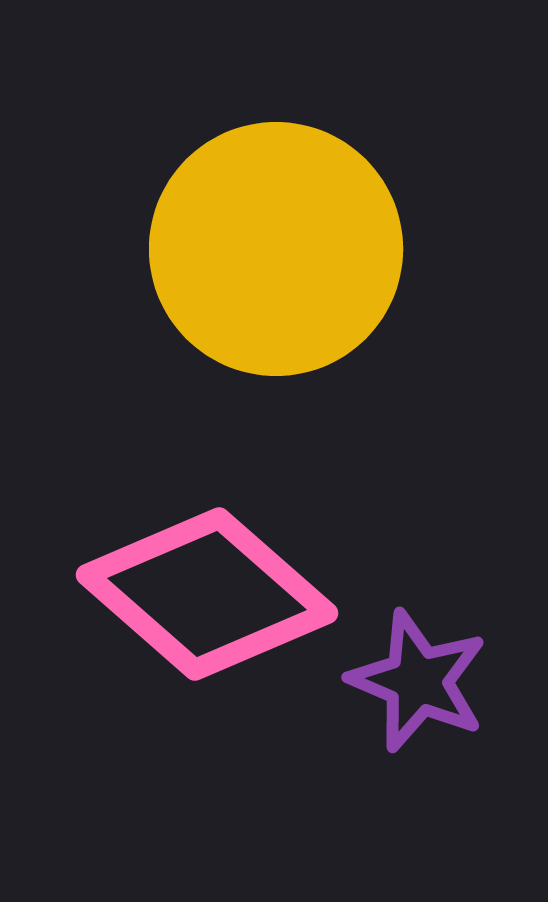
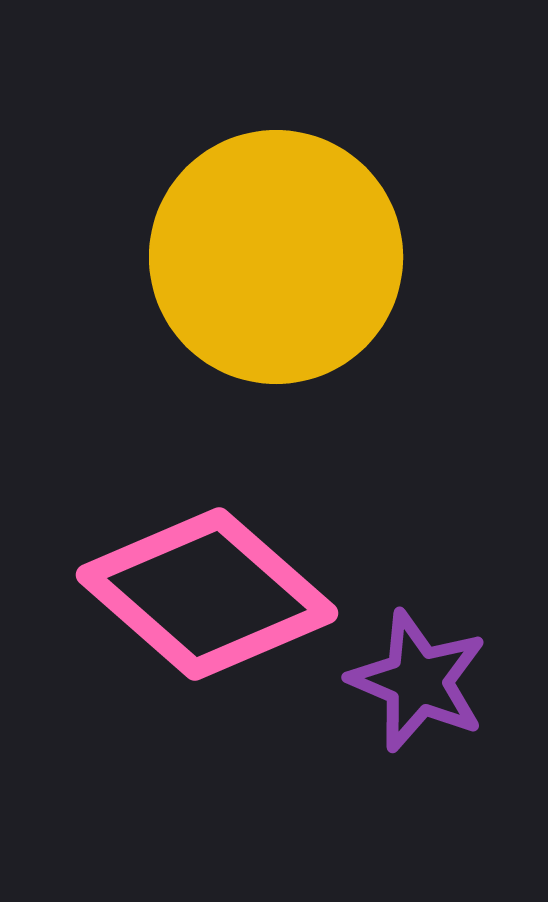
yellow circle: moved 8 px down
